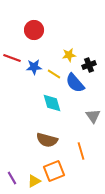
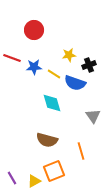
blue semicircle: rotated 30 degrees counterclockwise
